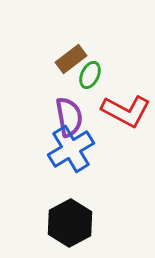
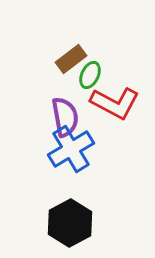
red L-shape: moved 11 px left, 8 px up
purple semicircle: moved 4 px left
